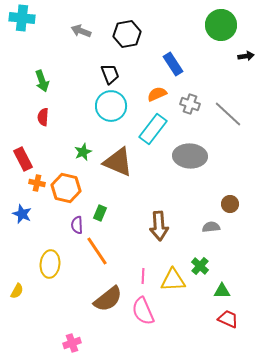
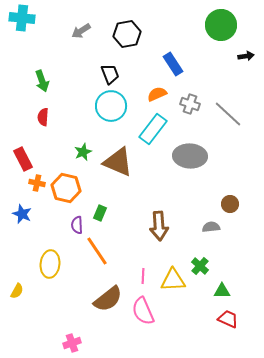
gray arrow: rotated 54 degrees counterclockwise
